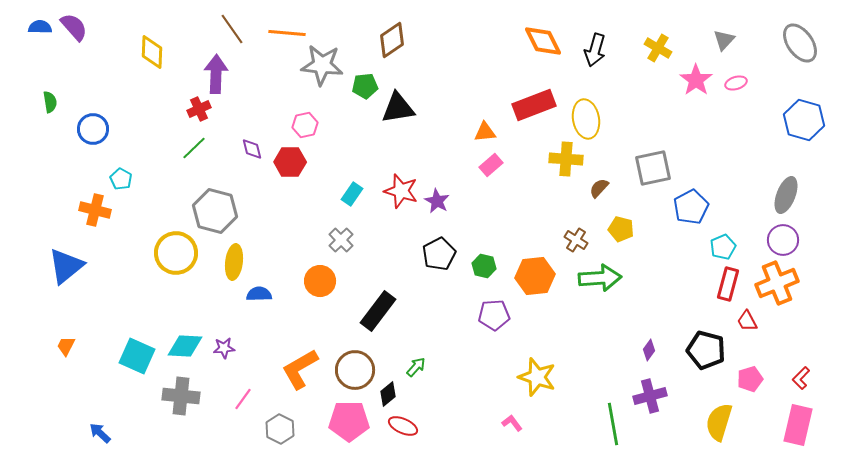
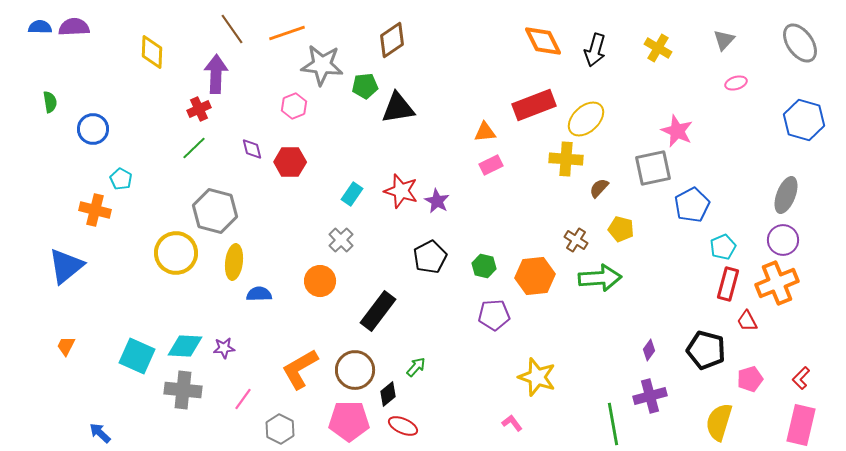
purple semicircle at (74, 27): rotated 52 degrees counterclockwise
orange line at (287, 33): rotated 24 degrees counterclockwise
pink star at (696, 80): moved 19 px left, 51 px down; rotated 12 degrees counterclockwise
yellow ellipse at (586, 119): rotated 57 degrees clockwise
pink hexagon at (305, 125): moved 11 px left, 19 px up; rotated 10 degrees counterclockwise
pink rectangle at (491, 165): rotated 15 degrees clockwise
blue pentagon at (691, 207): moved 1 px right, 2 px up
black pentagon at (439, 254): moved 9 px left, 3 px down
gray cross at (181, 396): moved 2 px right, 6 px up
pink rectangle at (798, 425): moved 3 px right
